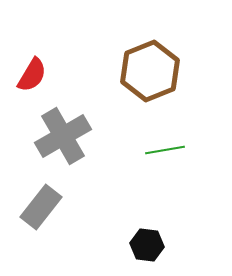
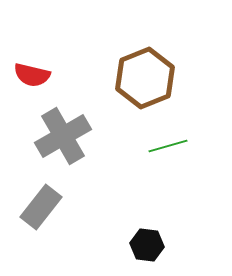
brown hexagon: moved 5 px left, 7 px down
red semicircle: rotated 72 degrees clockwise
green line: moved 3 px right, 4 px up; rotated 6 degrees counterclockwise
